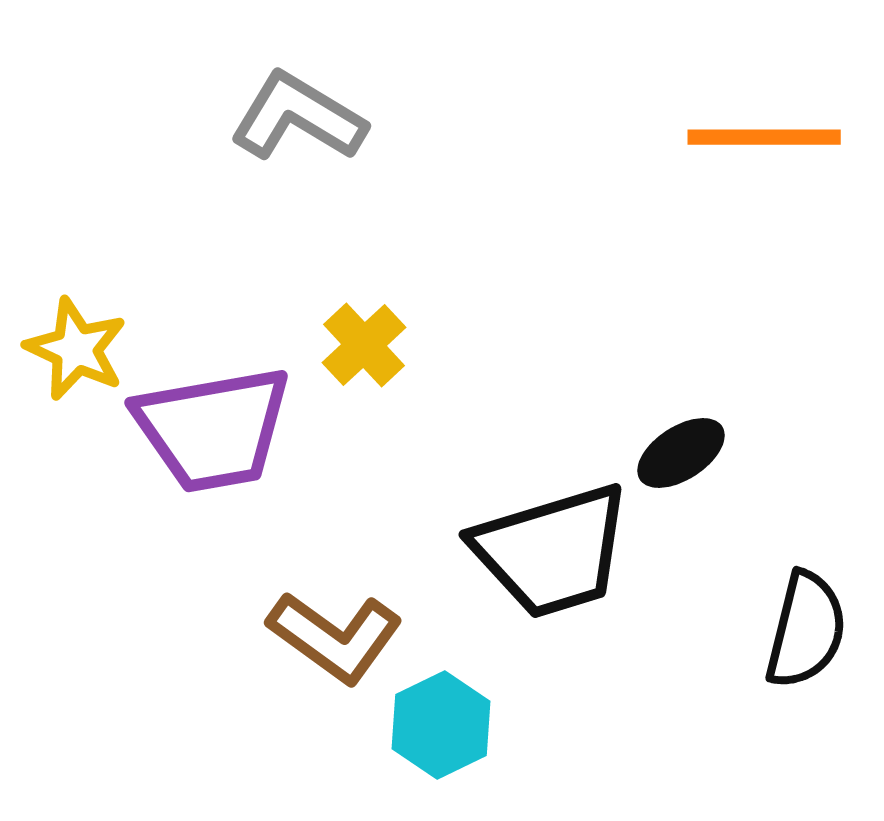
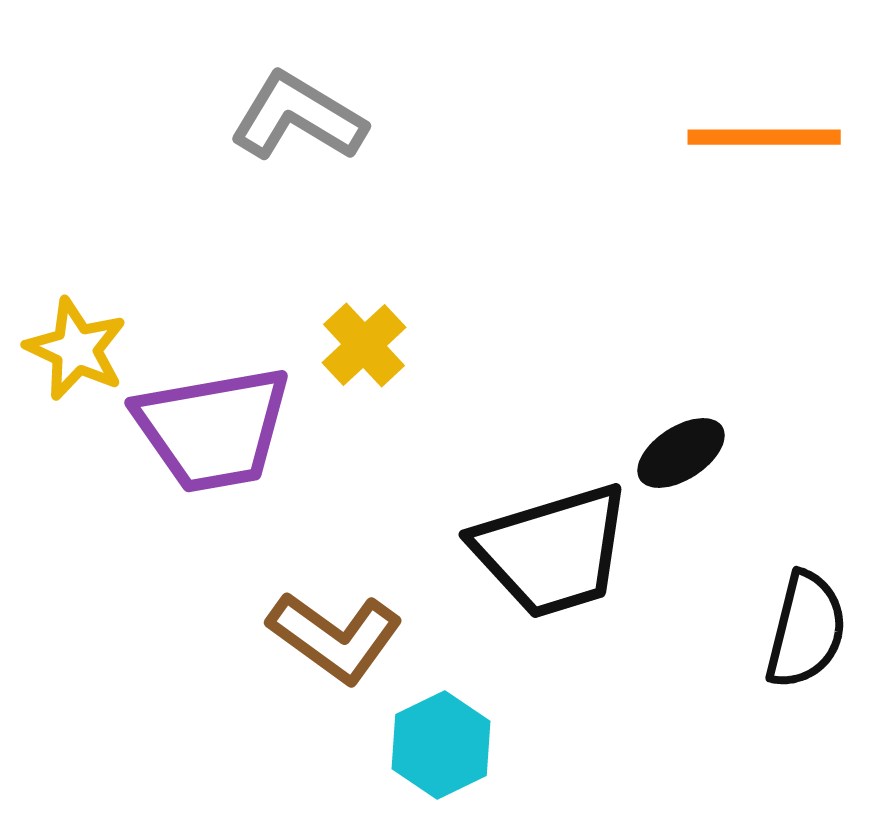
cyan hexagon: moved 20 px down
